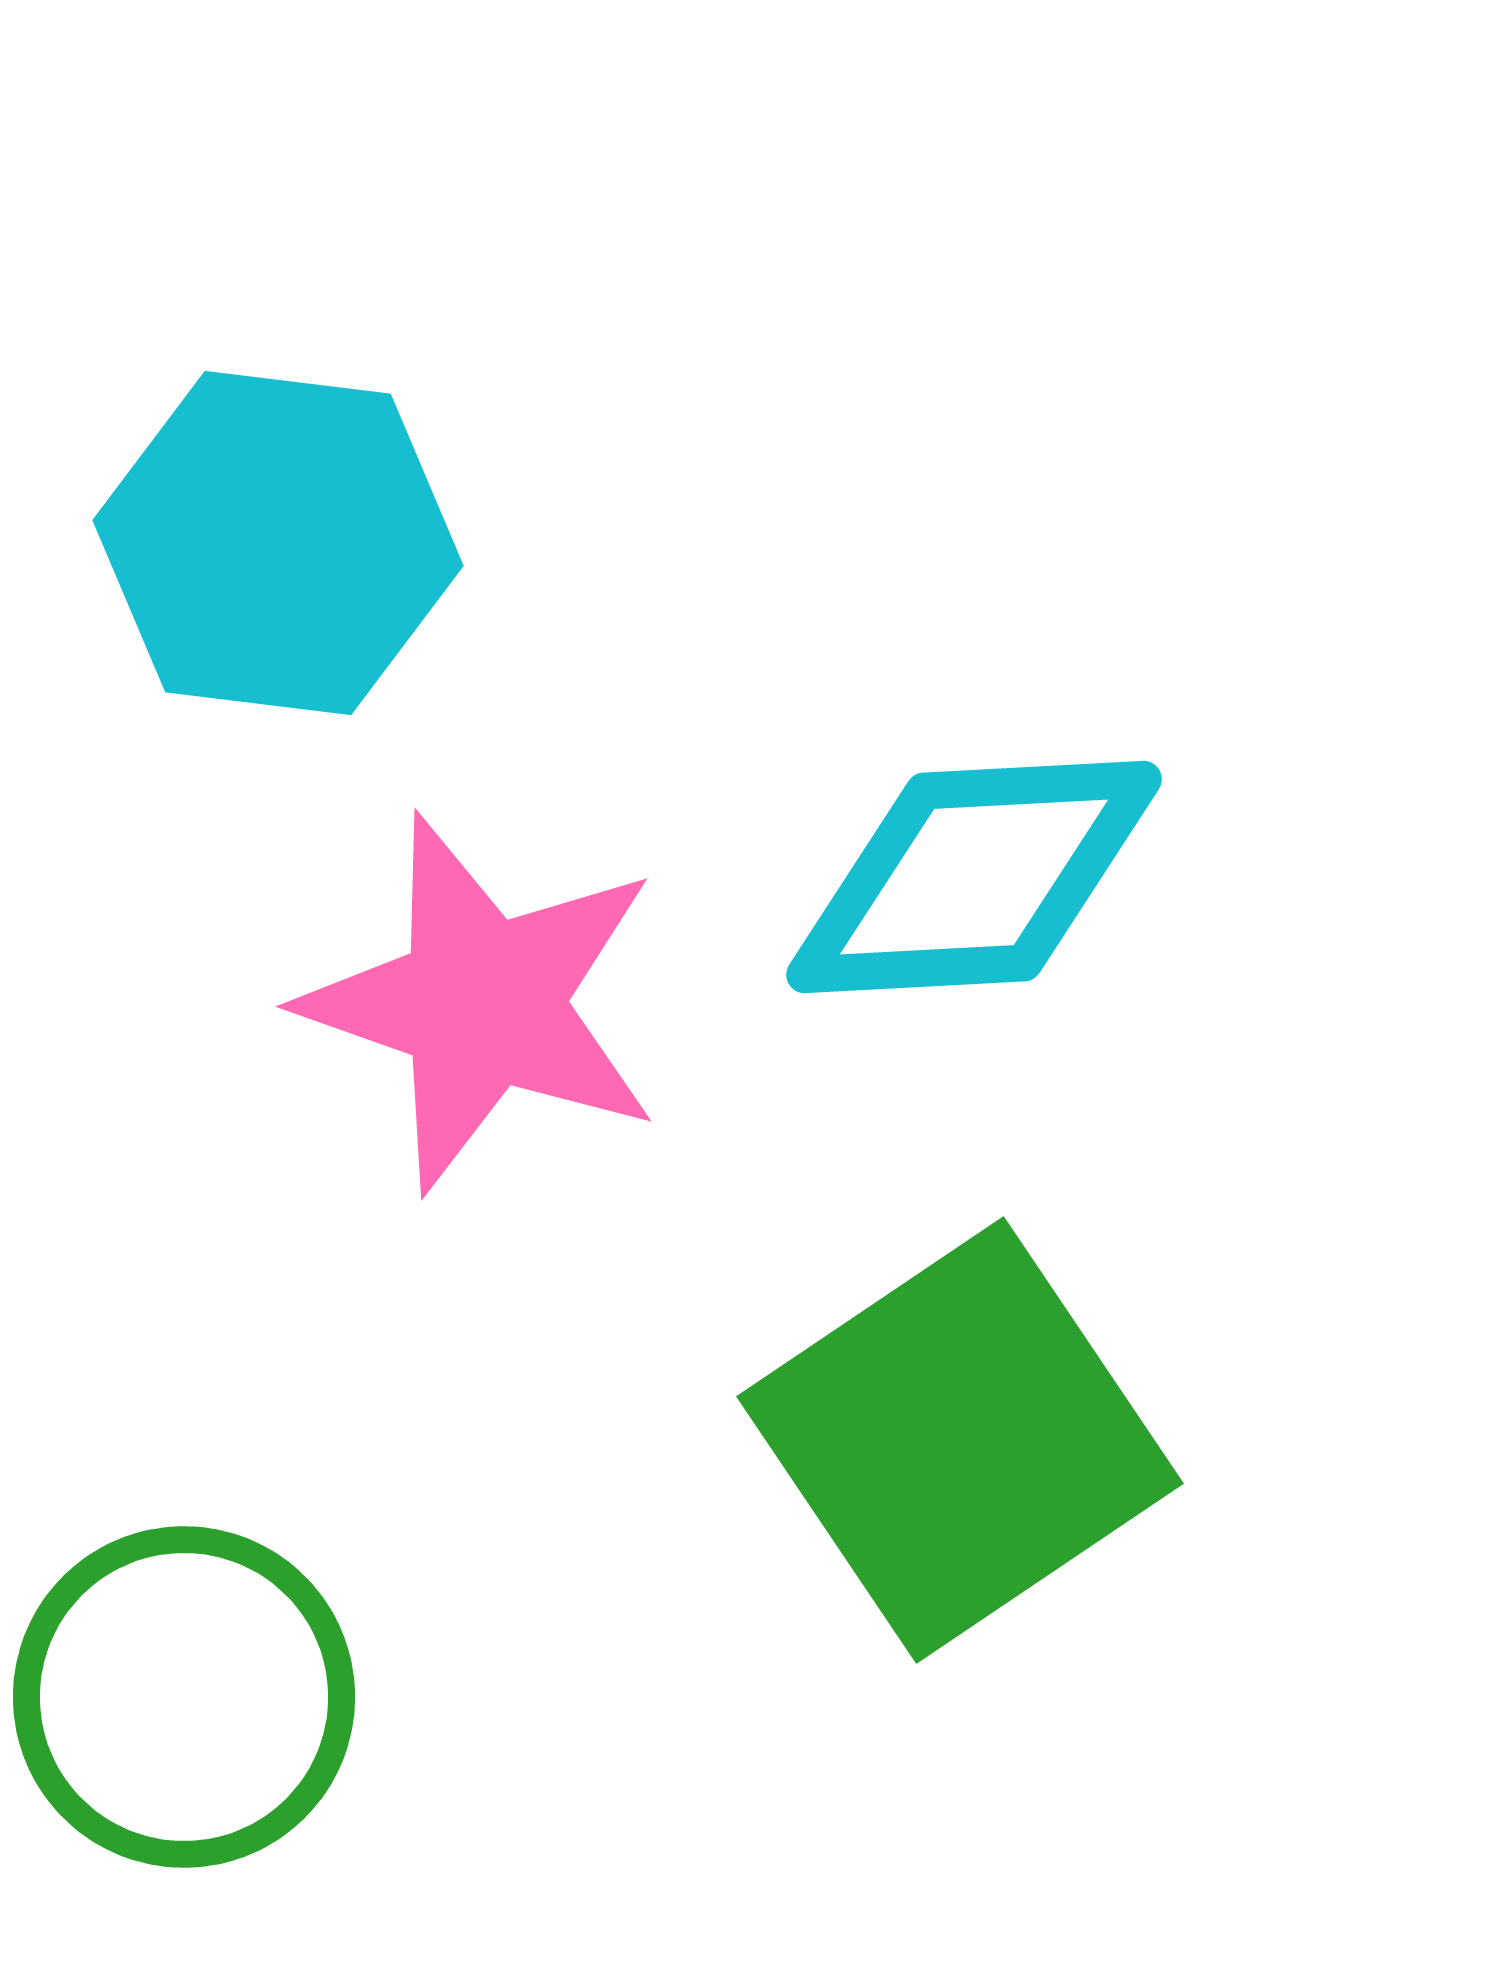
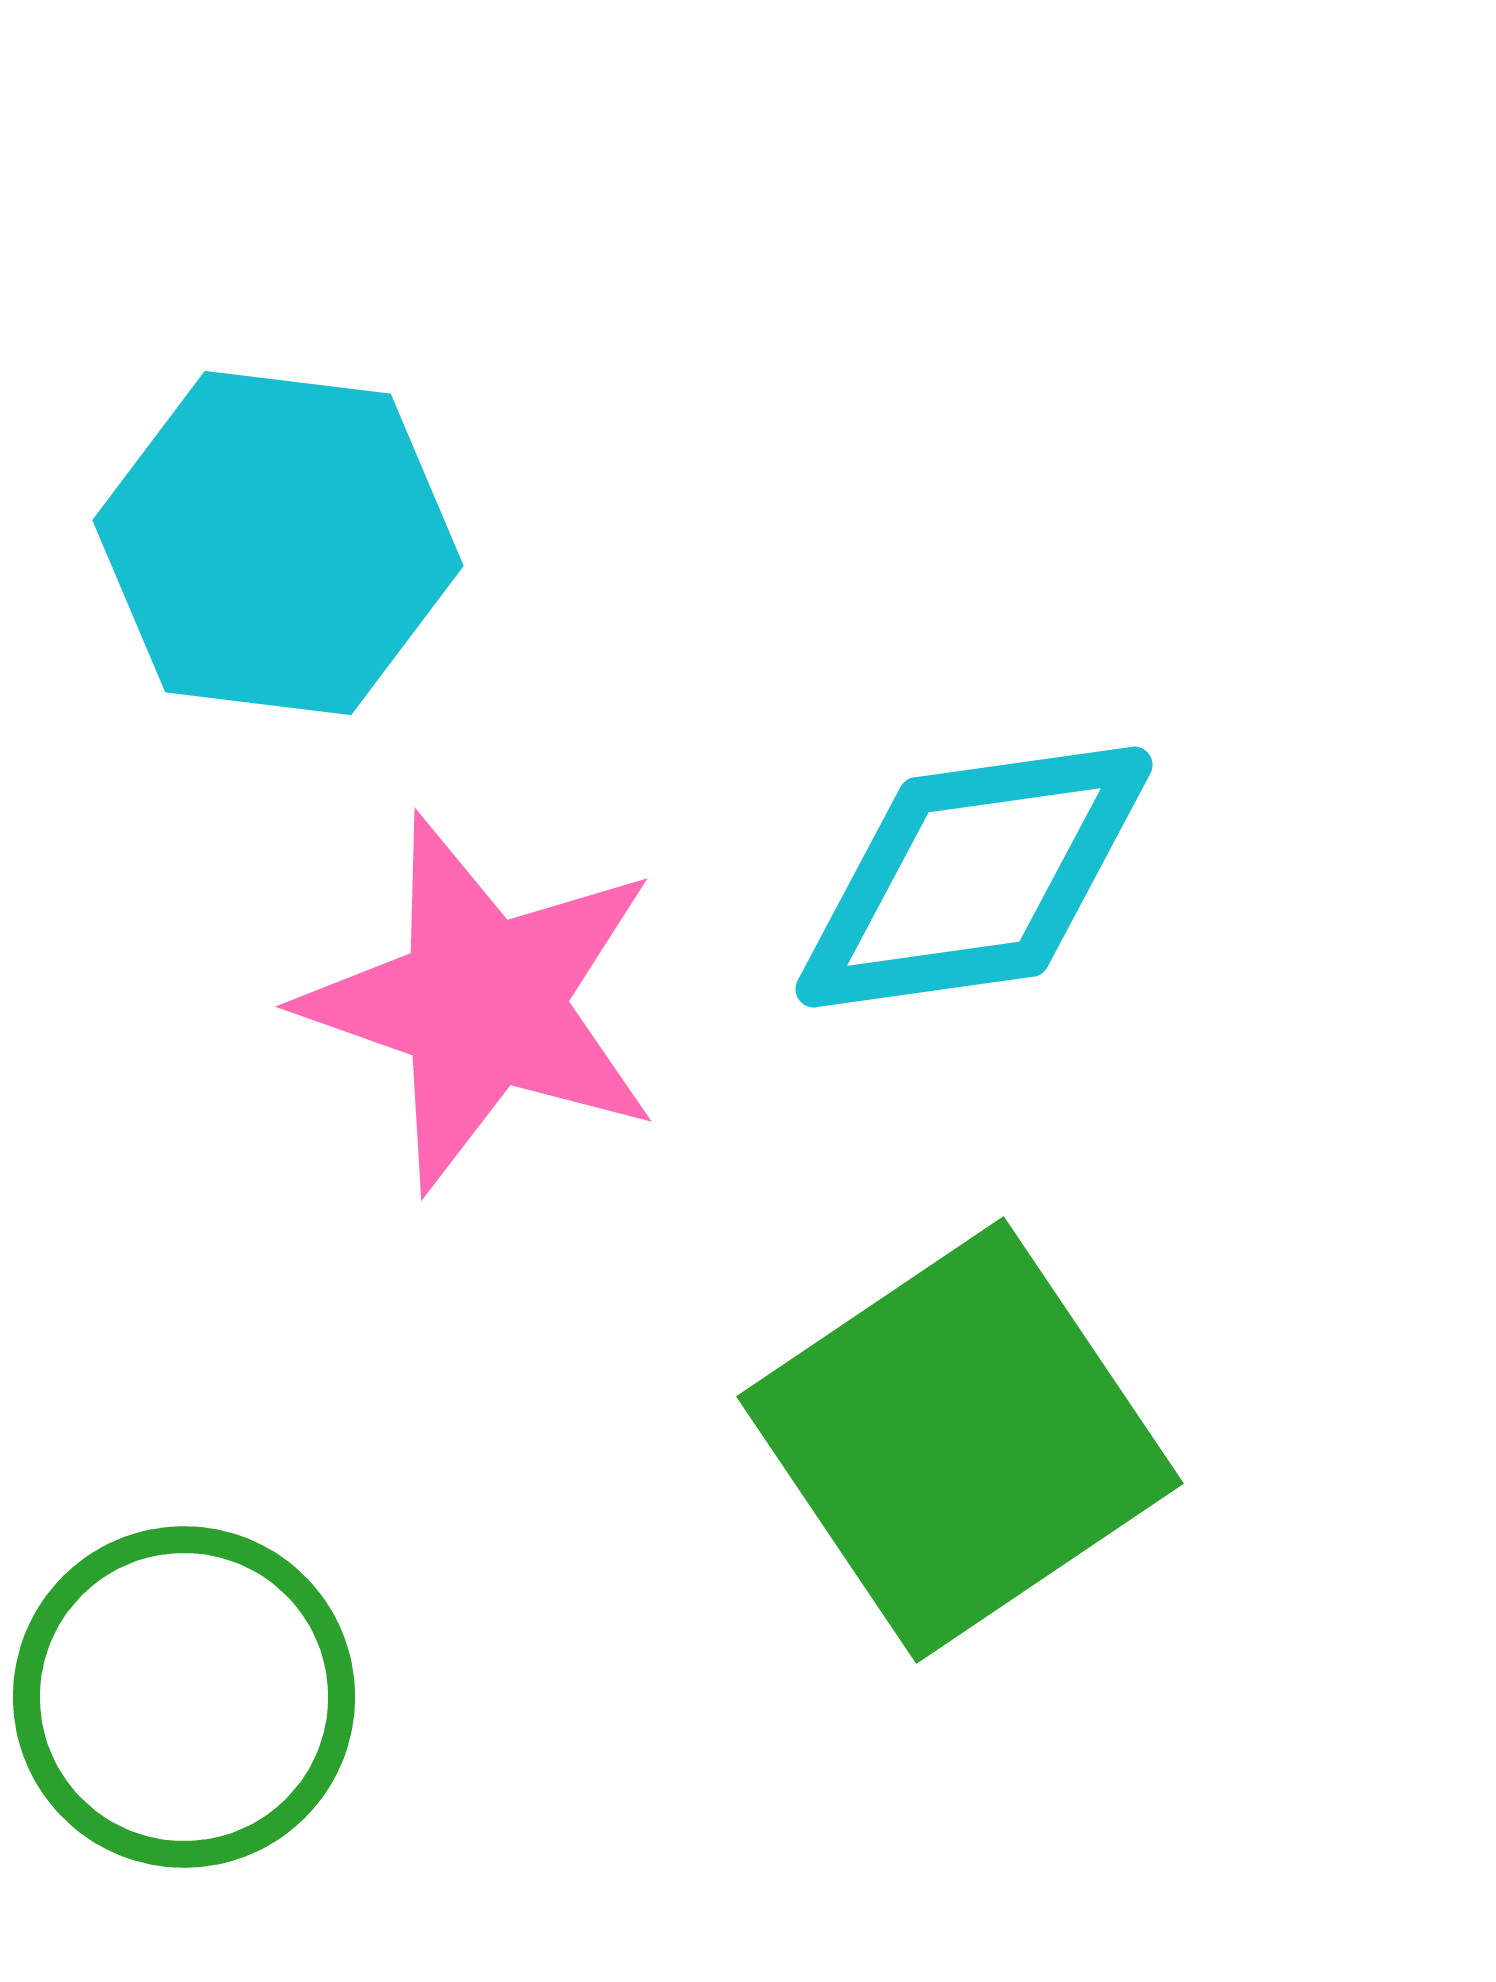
cyan diamond: rotated 5 degrees counterclockwise
